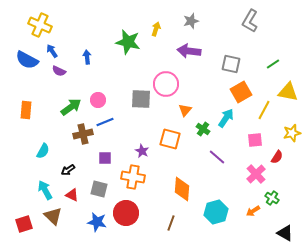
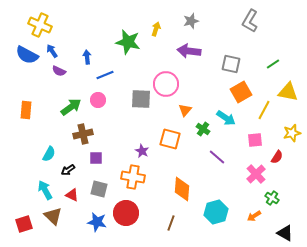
blue semicircle at (27, 60): moved 5 px up
cyan arrow at (226, 118): rotated 90 degrees clockwise
blue line at (105, 122): moved 47 px up
cyan semicircle at (43, 151): moved 6 px right, 3 px down
purple square at (105, 158): moved 9 px left
orange arrow at (253, 211): moved 1 px right, 5 px down
